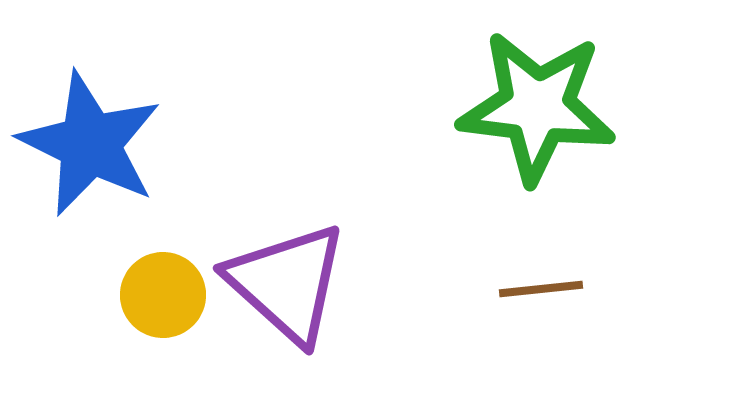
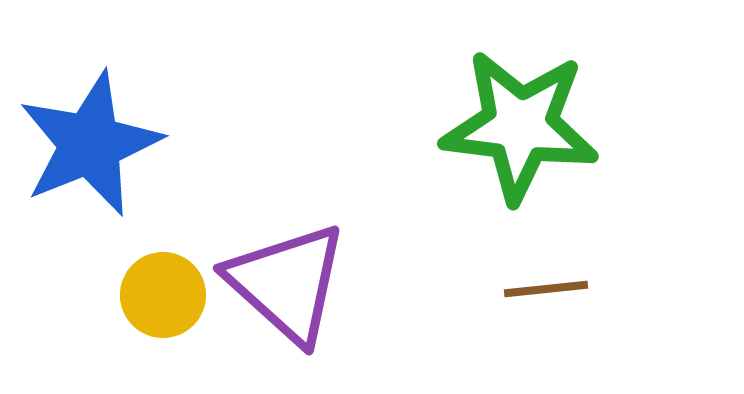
green star: moved 17 px left, 19 px down
blue star: rotated 24 degrees clockwise
brown line: moved 5 px right
